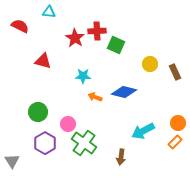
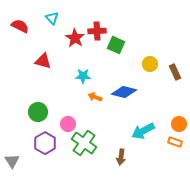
cyan triangle: moved 3 px right, 6 px down; rotated 40 degrees clockwise
orange circle: moved 1 px right, 1 px down
orange rectangle: rotated 64 degrees clockwise
